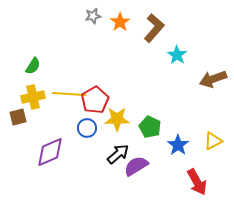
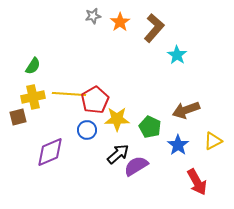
brown arrow: moved 27 px left, 31 px down
blue circle: moved 2 px down
